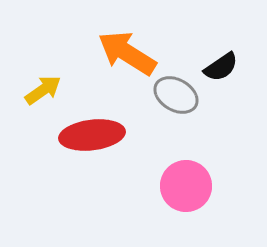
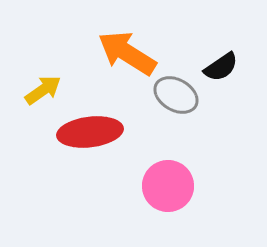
red ellipse: moved 2 px left, 3 px up
pink circle: moved 18 px left
